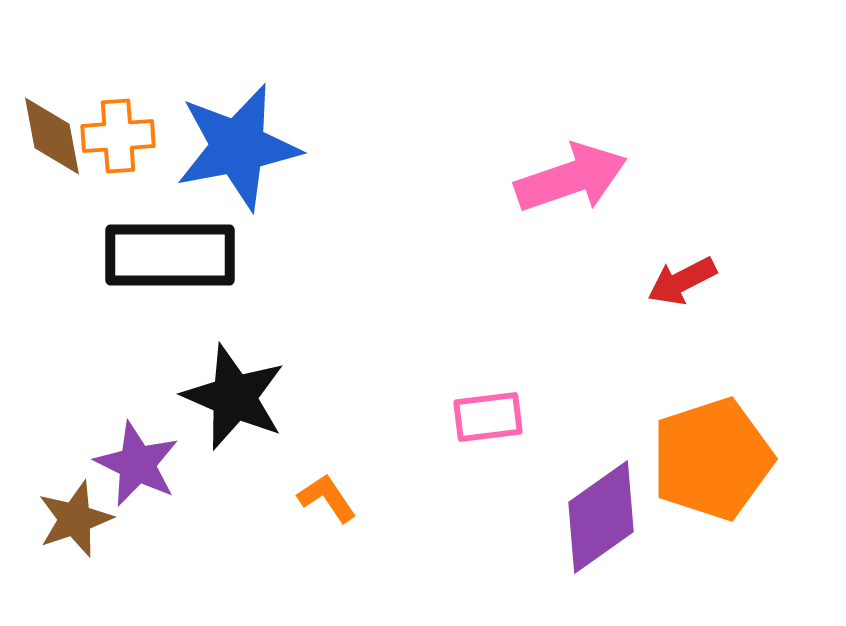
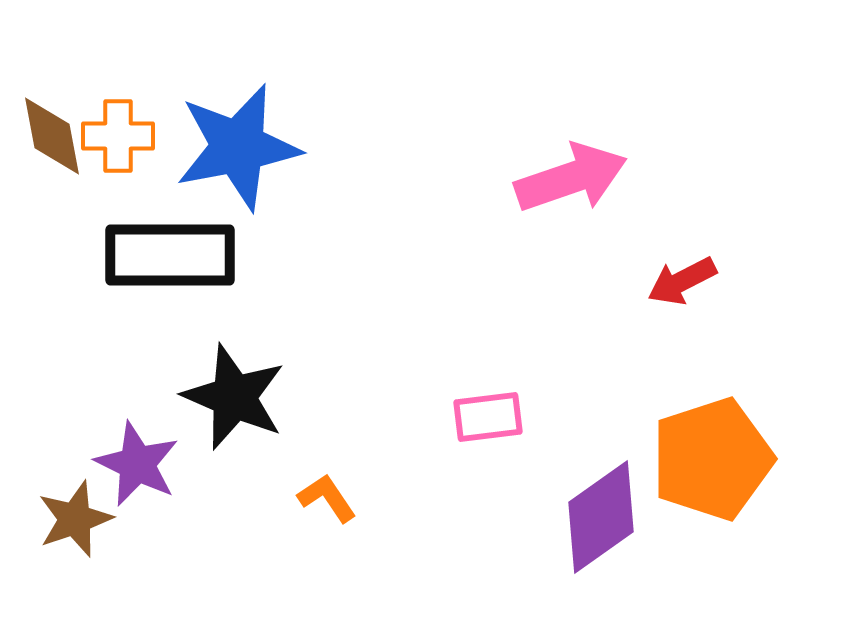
orange cross: rotated 4 degrees clockwise
